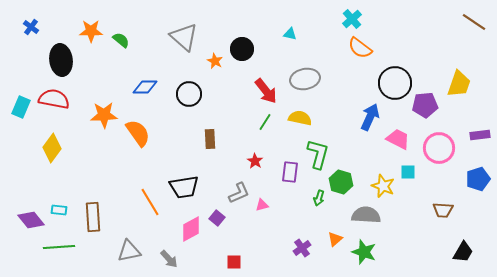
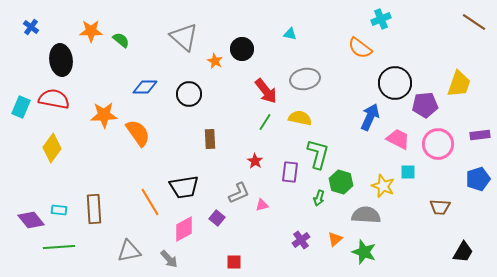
cyan cross at (352, 19): moved 29 px right; rotated 18 degrees clockwise
pink circle at (439, 148): moved 1 px left, 4 px up
brown trapezoid at (443, 210): moved 3 px left, 3 px up
brown rectangle at (93, 217): moved 1 px right, 8 px up
pink diamond at (191, 229): moved 7 px left
purple cross at (302, 248): moved 1 px left, 8 px up
